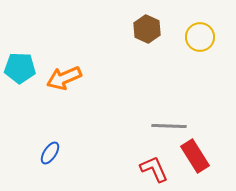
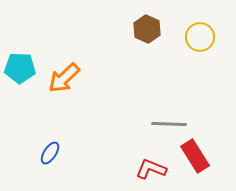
orange arrow: rotated 20 degrees counterclockwise
gray line: moved 2 px up
red L-shape: moved 3 px left; rotated 44 degrees counterclockwise
